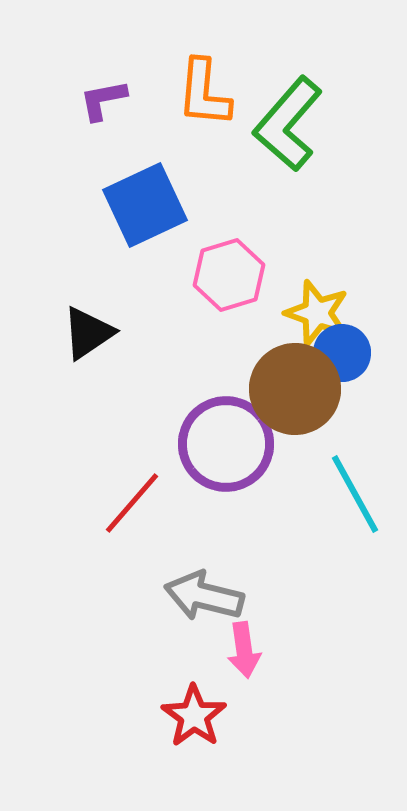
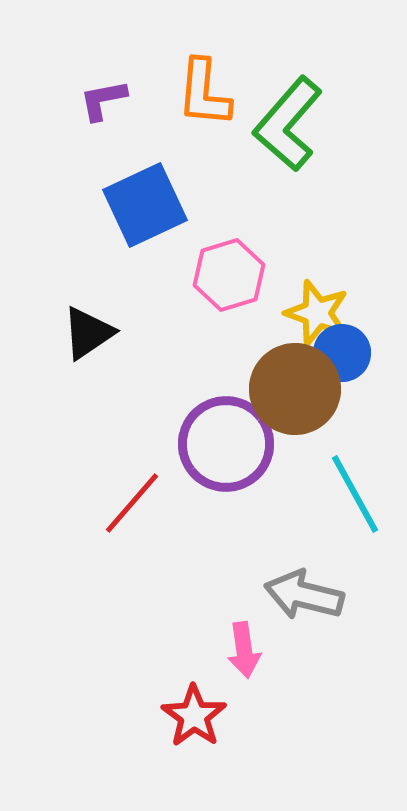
gray arrow: moved 100 px right, 1 px up
